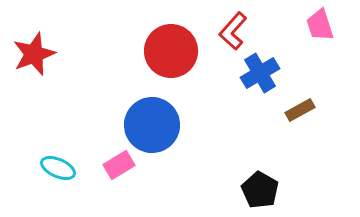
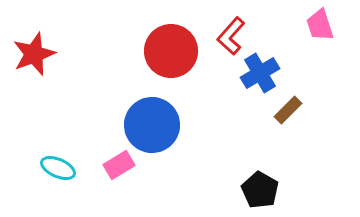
red L-shape: moved 2 px left, 5 px down
brown rectangle: moved 12 px left; rotated 16 degrees counterclockwise
